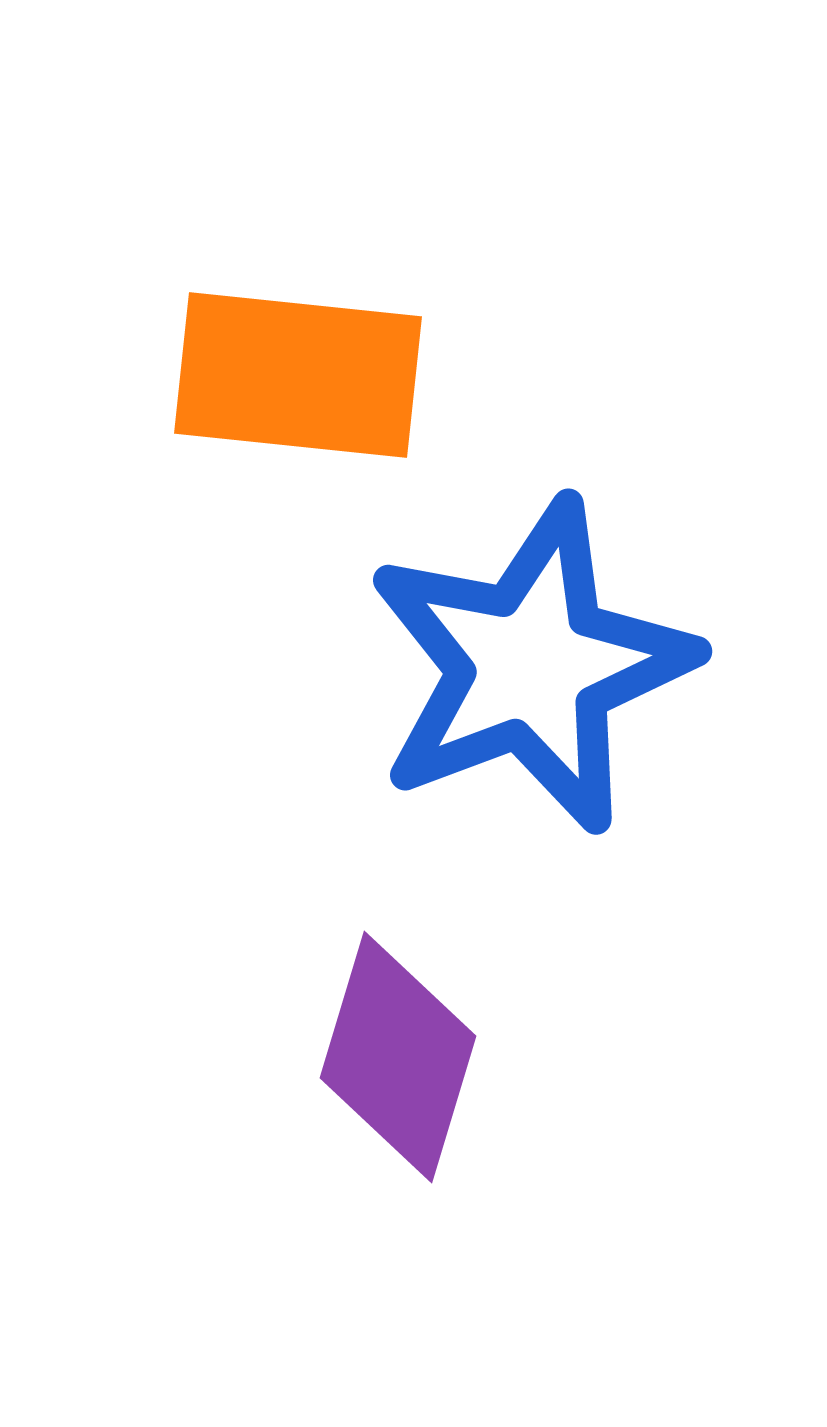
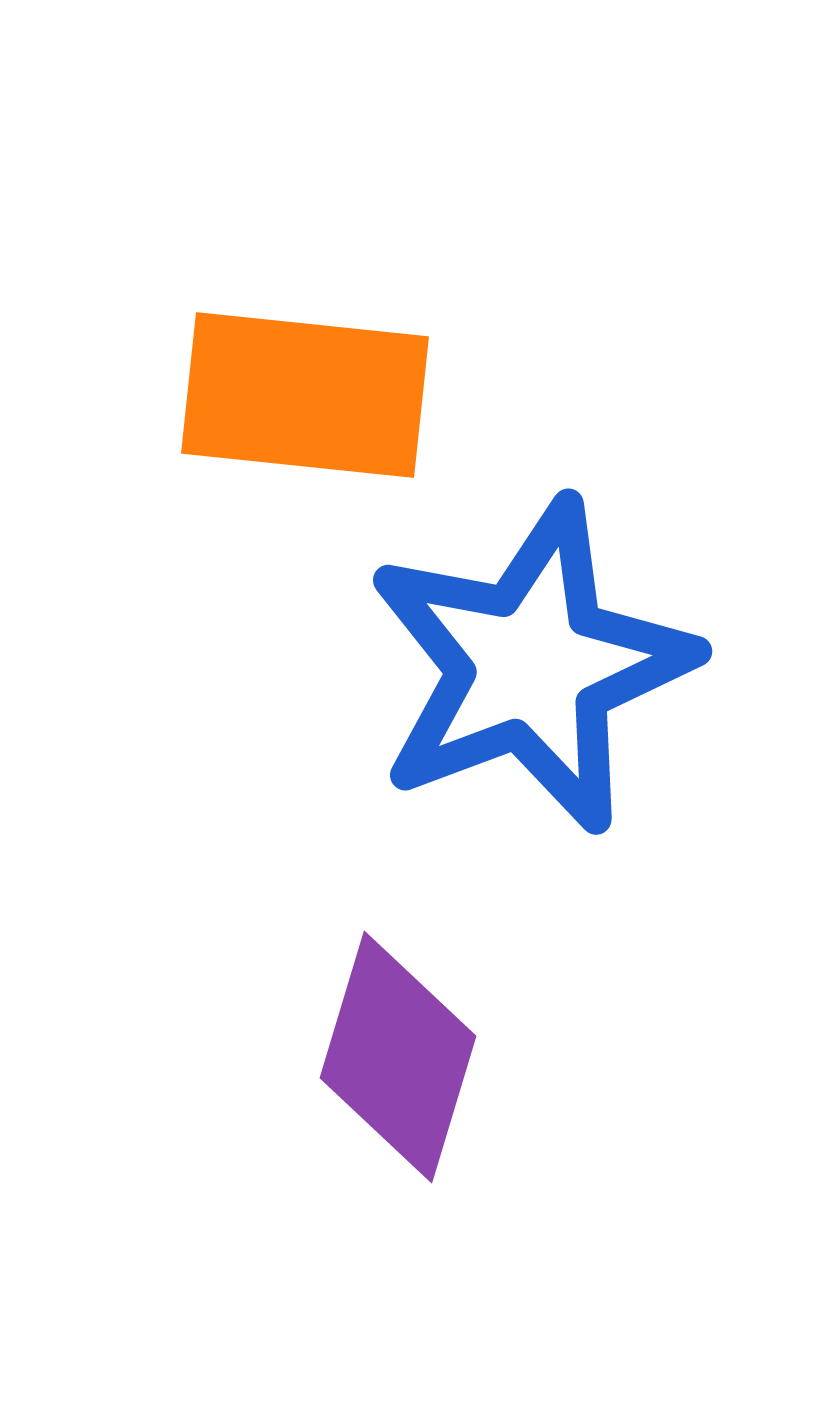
orange rectangle: moved 7 px right, 20 px down
